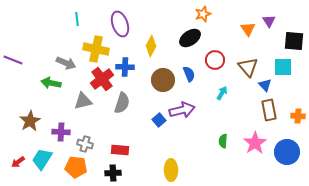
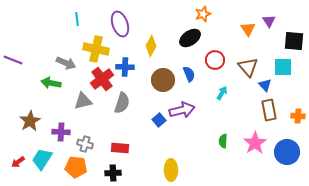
red rectangle: moved 2 px up
